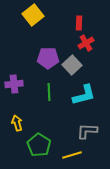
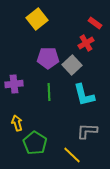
yellow square: moved 4 px right, 4 px down
red rectangle: moved 16 px right; rotated 56 degrees counterclockwise
cyan L-shape: rotated 90 degrees clockwise
green pentagon: moved 4 px left, 2 px up
yellow line: rotated 60 degrees clockwise
